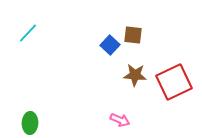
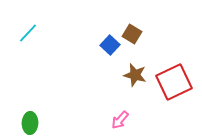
brown square: moved 1 px left, 1 px up; rotated 24 degrees clockwise
brown star: rotated 10 degrees clockwise
pink arrow: rotated 108 degrees clockwise
